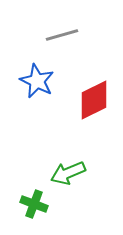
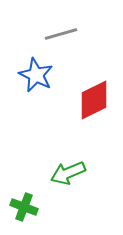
gray line: moved 1 px left, 1 px up
blue star: moved 1 px left, 6 px up
green cross: moved 10 px left, 3 px down
